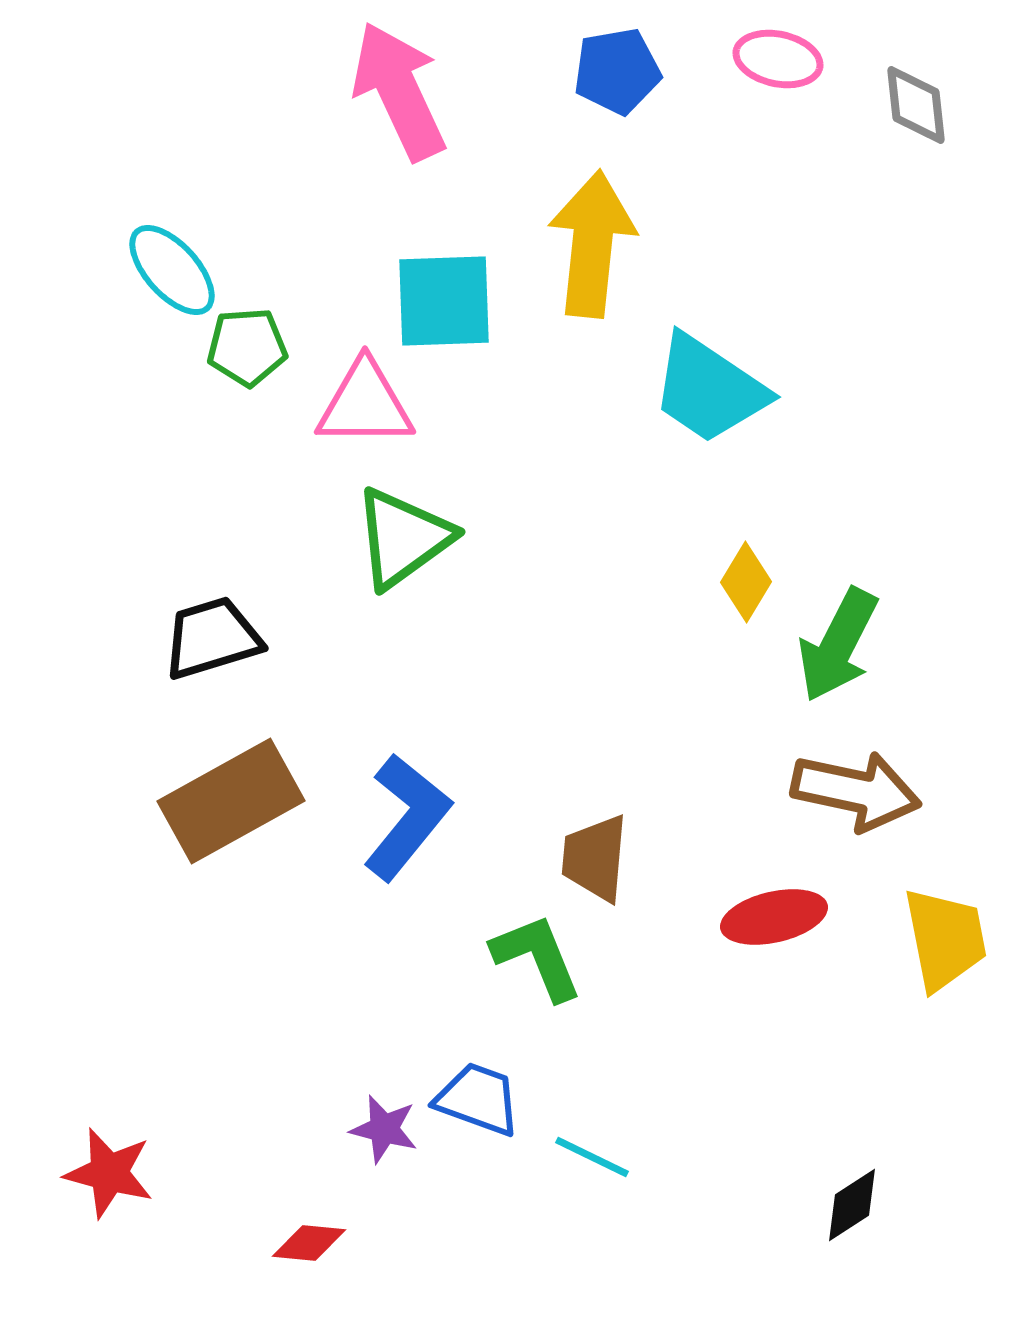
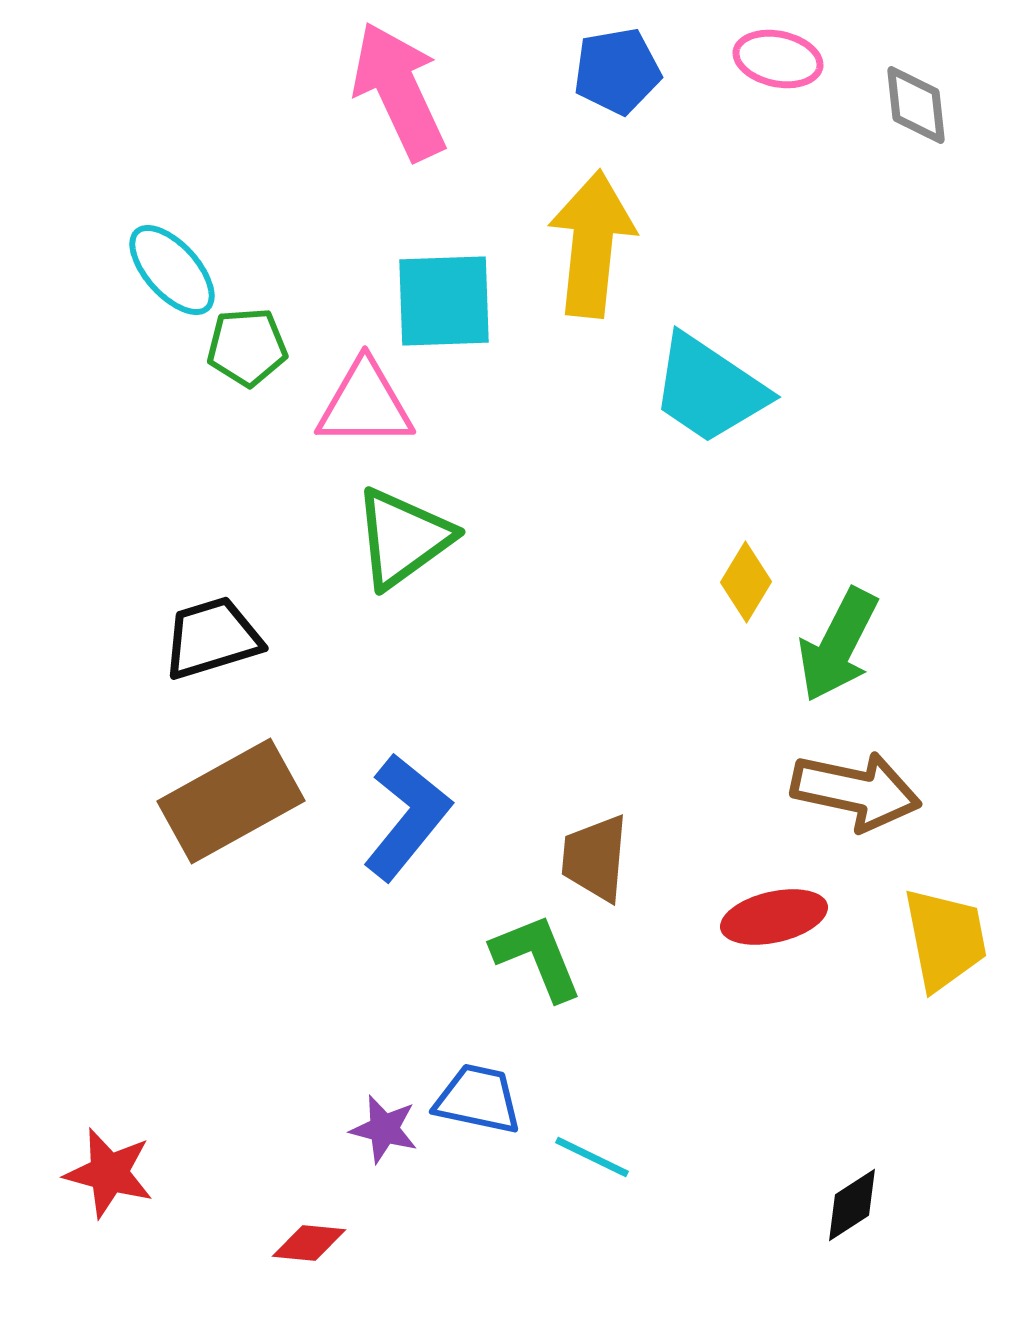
blue trapezoid: rotated 8 degrees counterclockwise
